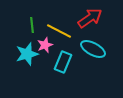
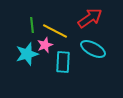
yellow line: moved 4 px left
cyan rectangle: rotated 20 degrees counterclockwise
